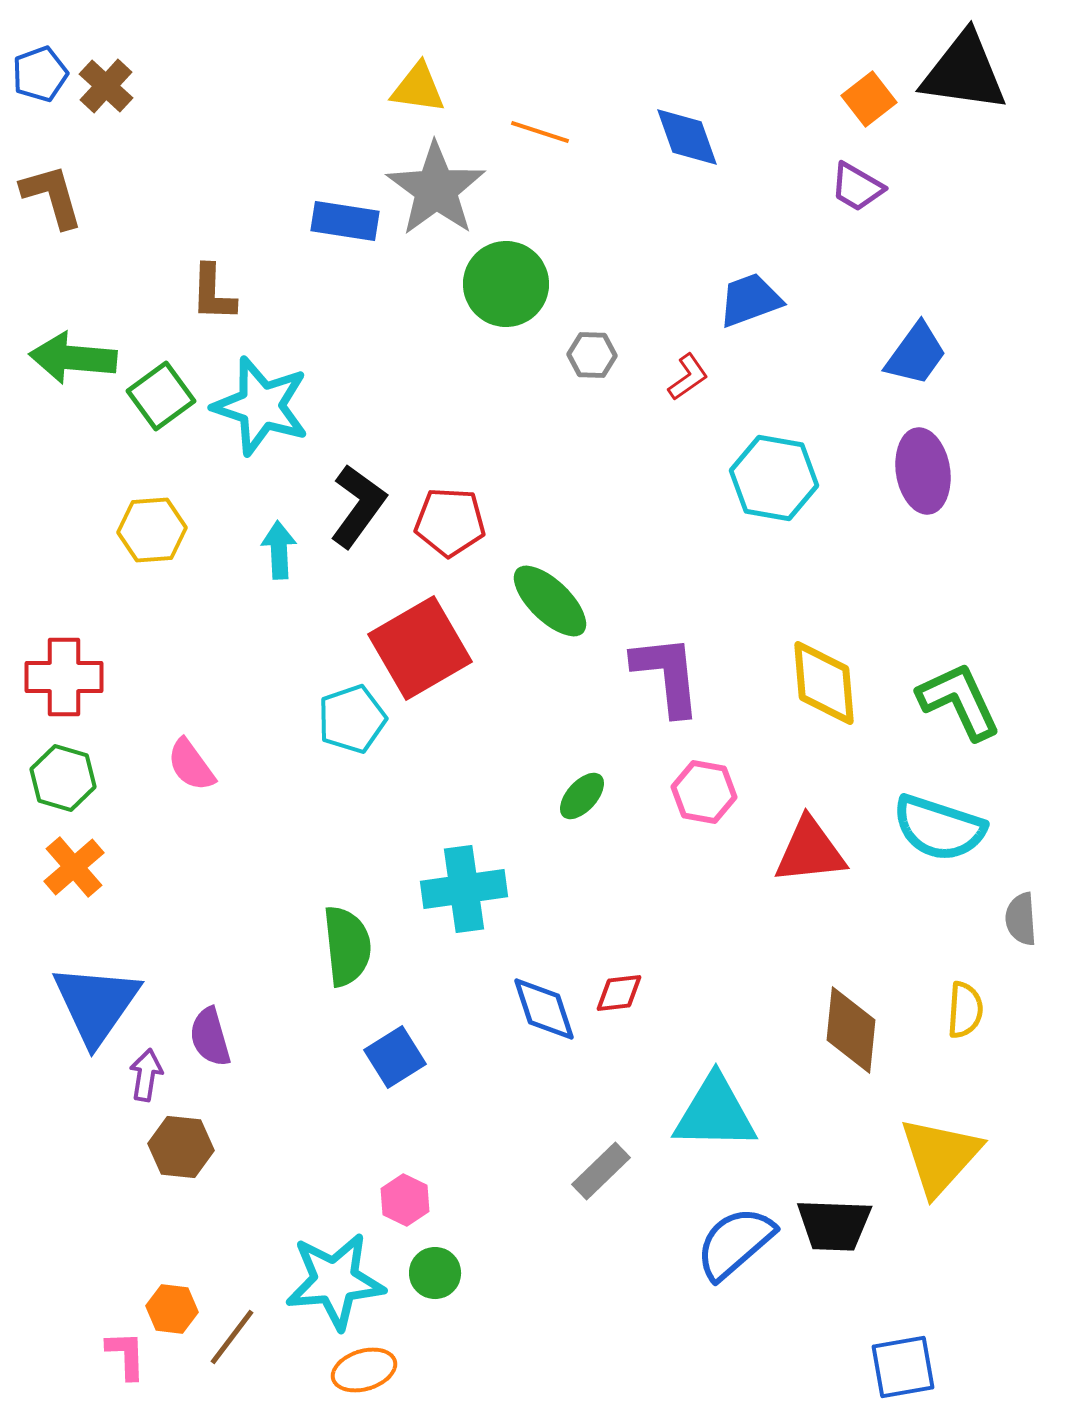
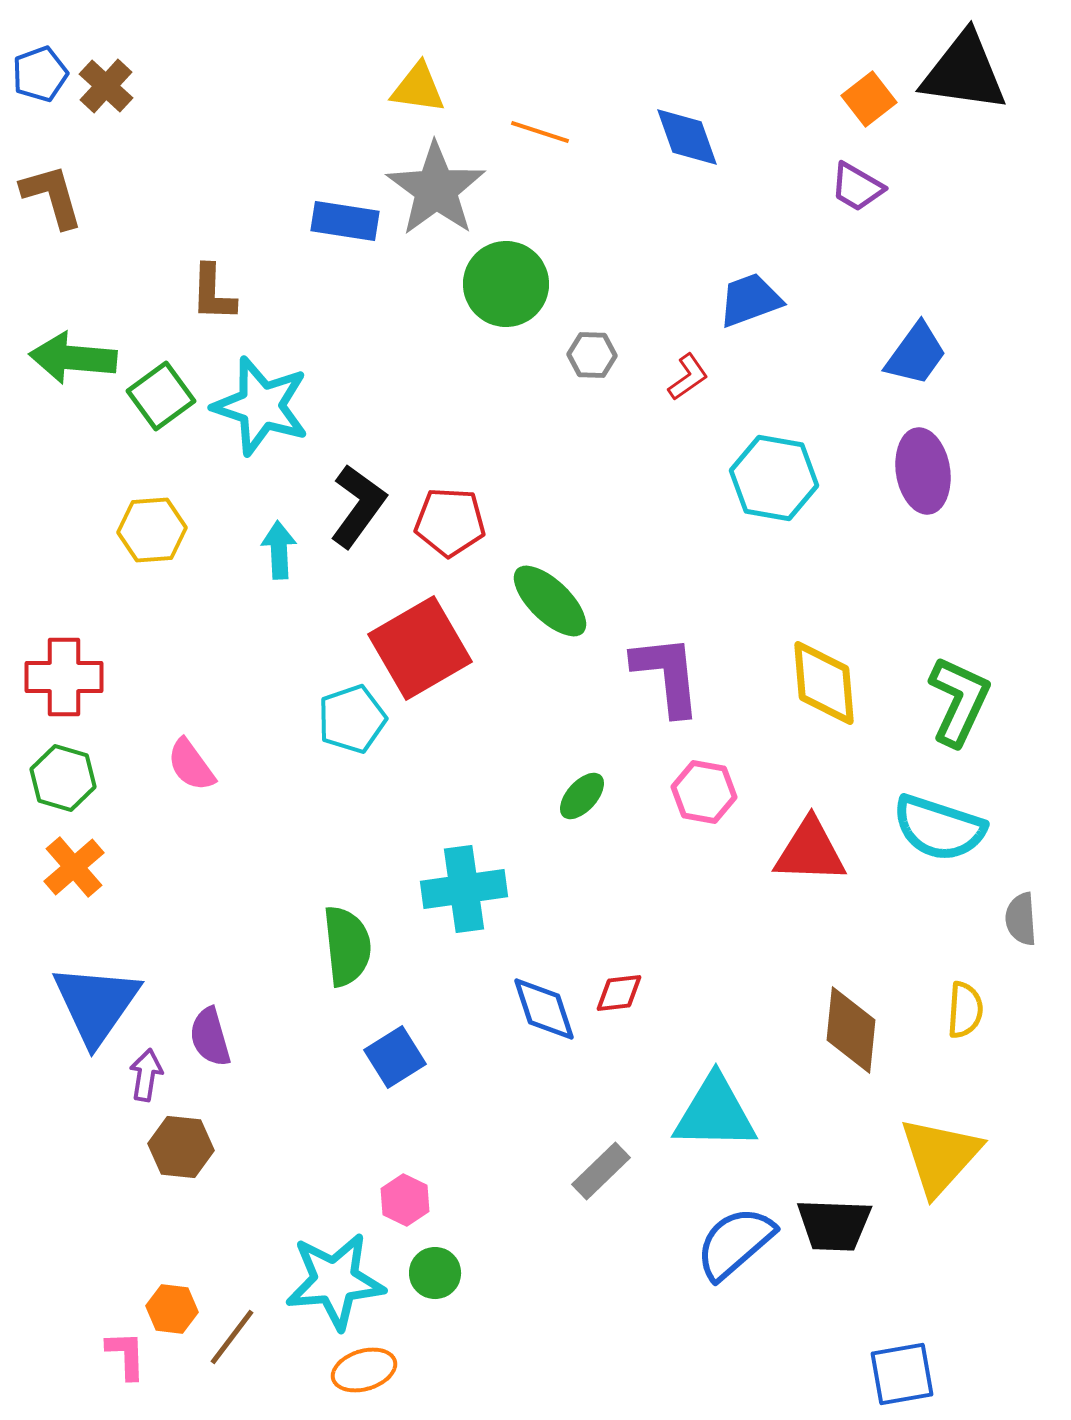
green L-shape at (959, 701): rotated 50 degrees clockwise
red triangle at (810, 851): rotated 8 degrees clockwise
blue square at (903, 1367): moved 1 px left, 7 px down
